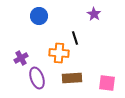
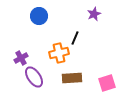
purple star: rotated 16 degrees clockwise
black line: rotated 40 degrees clockwise
orange cross: rotated 18 degrees counterclockwise
purple ellipse: moved 3 px left, 1 px up; rotated 15 degrees counterclockwise
pink square: rotated 24 degrees counterclockwise
